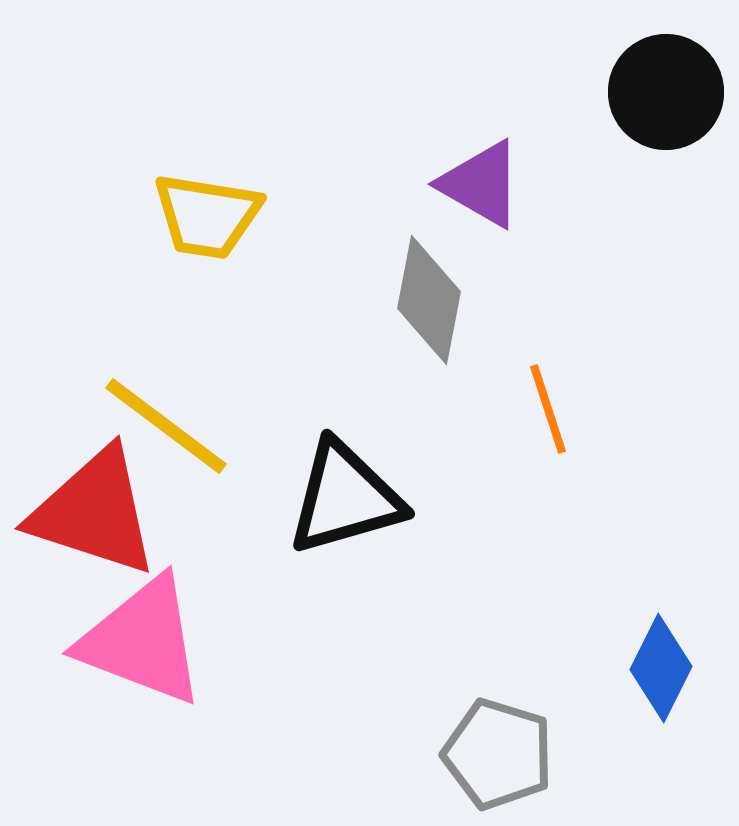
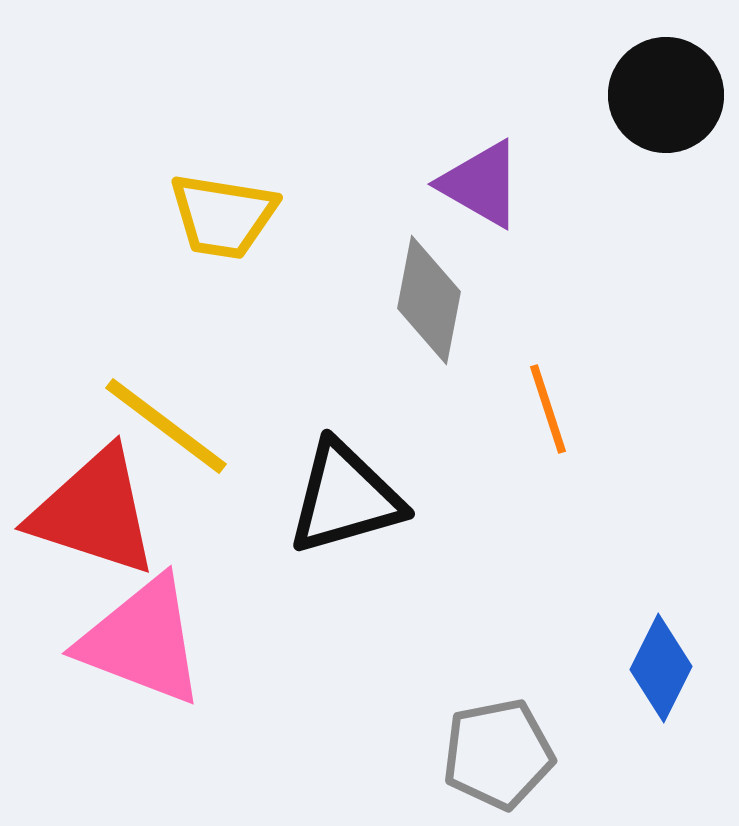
black circle: moved 3 px down
yellow trapezoid: moved 16 px right
gray pentagon: rotated 28 degrees counterclockwise
